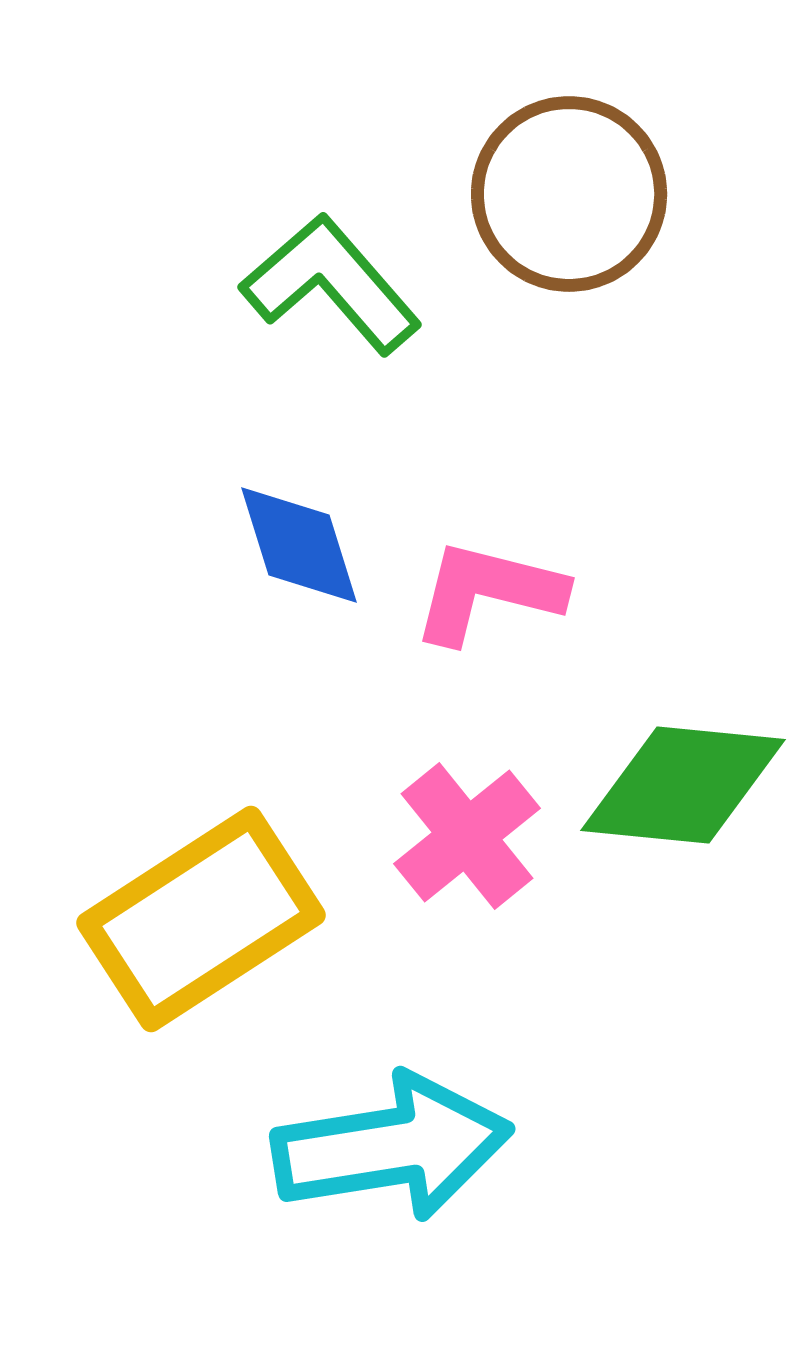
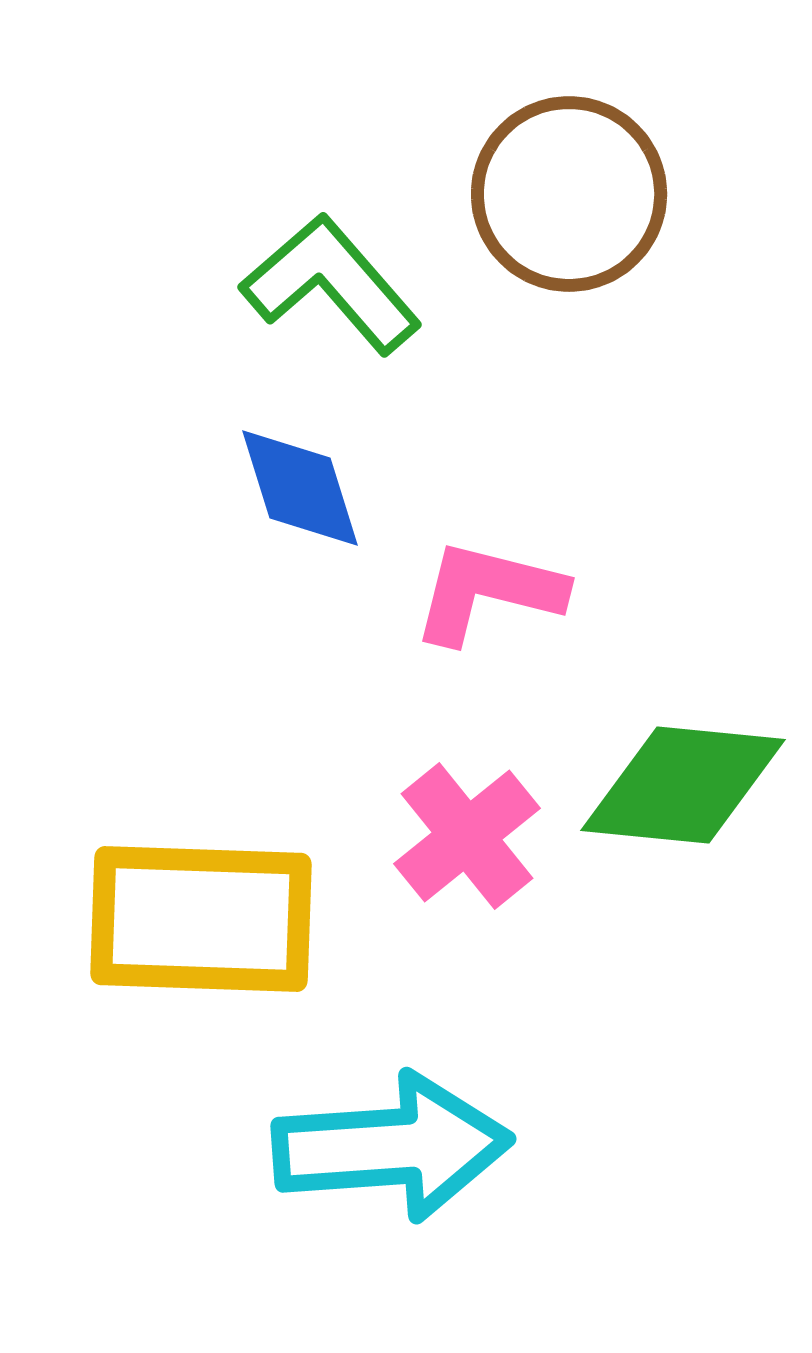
blue diamond: moved 1 px right, 57 px up
yellow rectangle: rotated 35 degrees clockwise
cyan arrow: rotated 5 degrees clockwise
